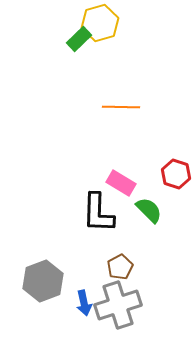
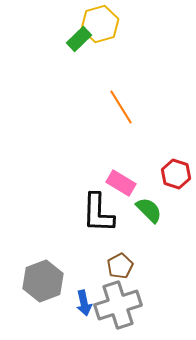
yellow hexagon: moved 1 px down
orange line: rotated 57 degrees clockwise
brown pentagon: moved 1 px up
